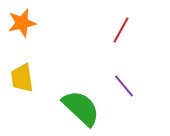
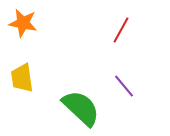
orange star: moved 1 px right; rotated 24 degrees clockwise
